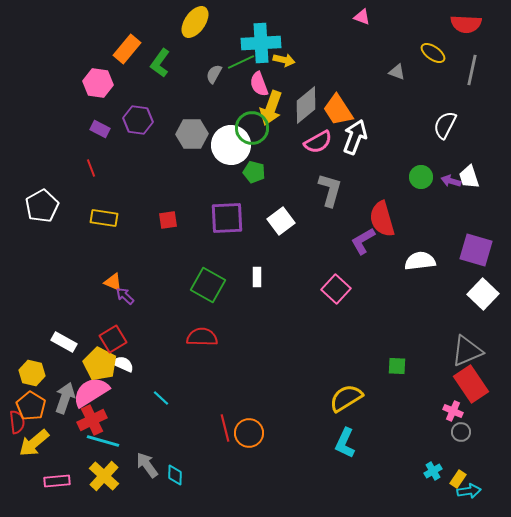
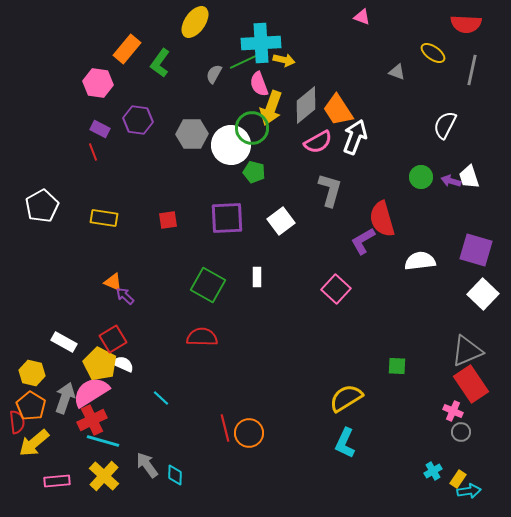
green line at (241, 62): moved 2 px right
red line at (91, 168): moved 2 px right, 16 px up
